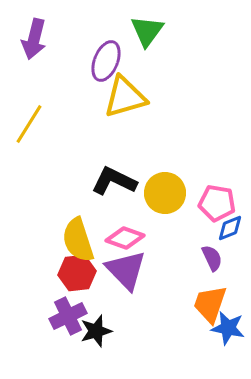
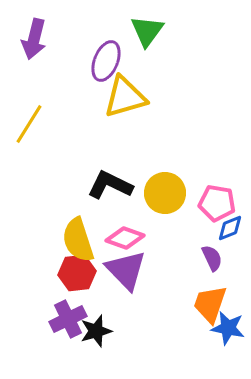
black L-shape: moved 4 px left, 4 px down
purple cross: moved 3 px down
